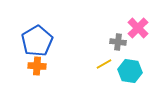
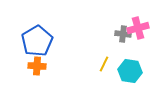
pink cross: rotated 30 degrees clockwise
gray cross: moved 5 px right, 8 px up
yellow line: rotated 35 degrees counterclockwise
